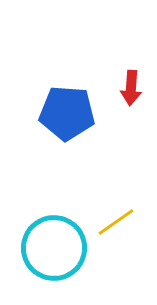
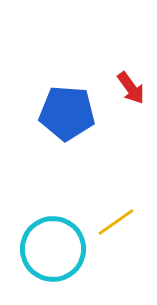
red arrow: rotated 40 degrees counterclockwise
cyan circle: moved 1 px left, 1 px down
